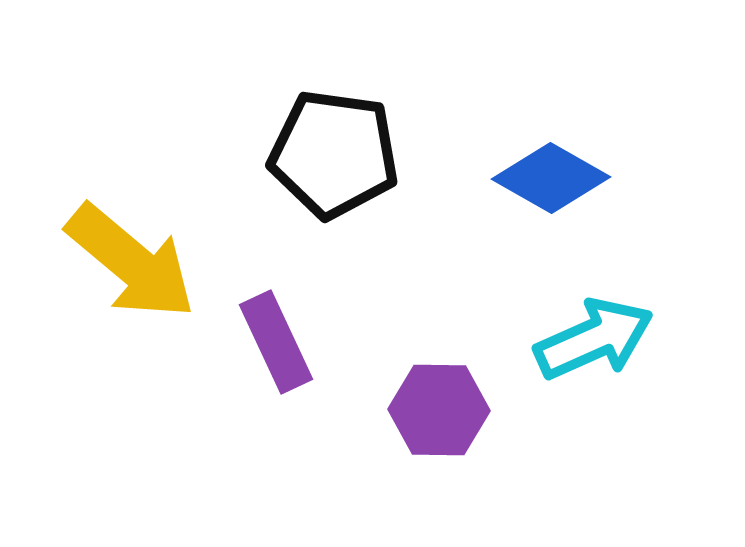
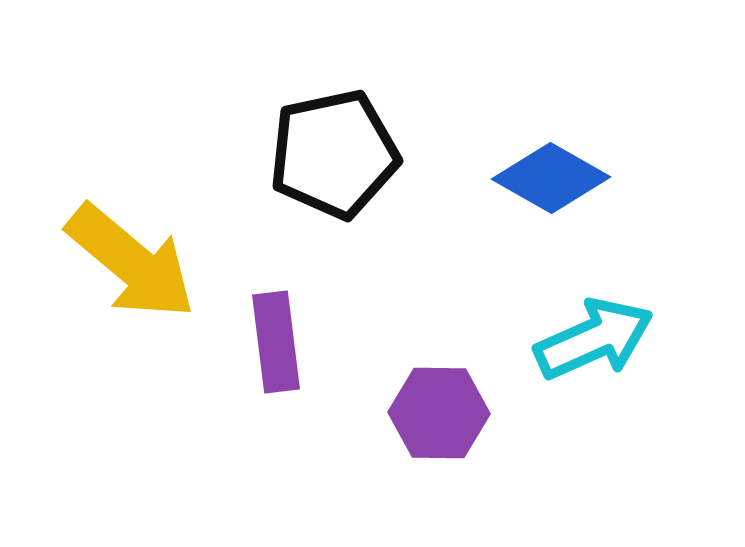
black pentagon: rotated 20 degrees counterclockwise
purple rectangle: rotated 18 degrees clockwise
purple hexagon: moved 3 px down
